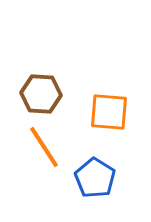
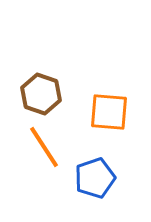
brown hexagon: rotated 15 degrees clockwise
blue pentagon: rotated 21 degrees clockwise
